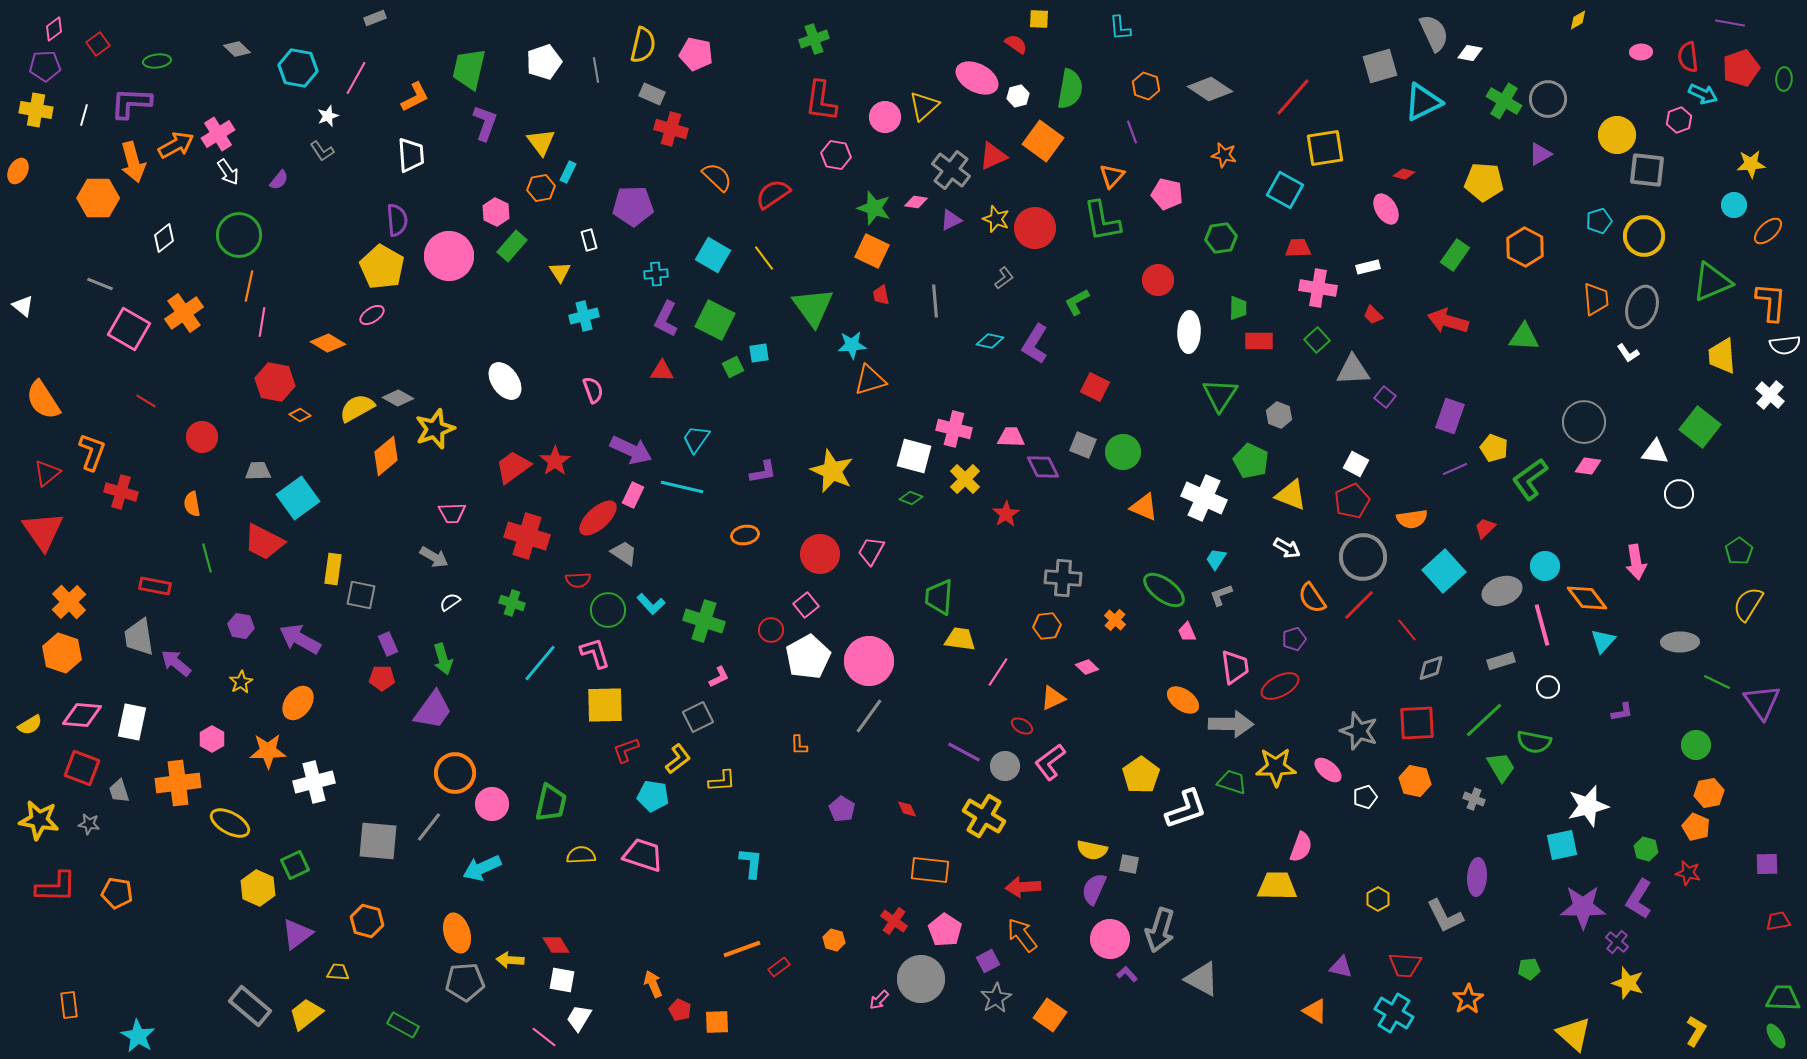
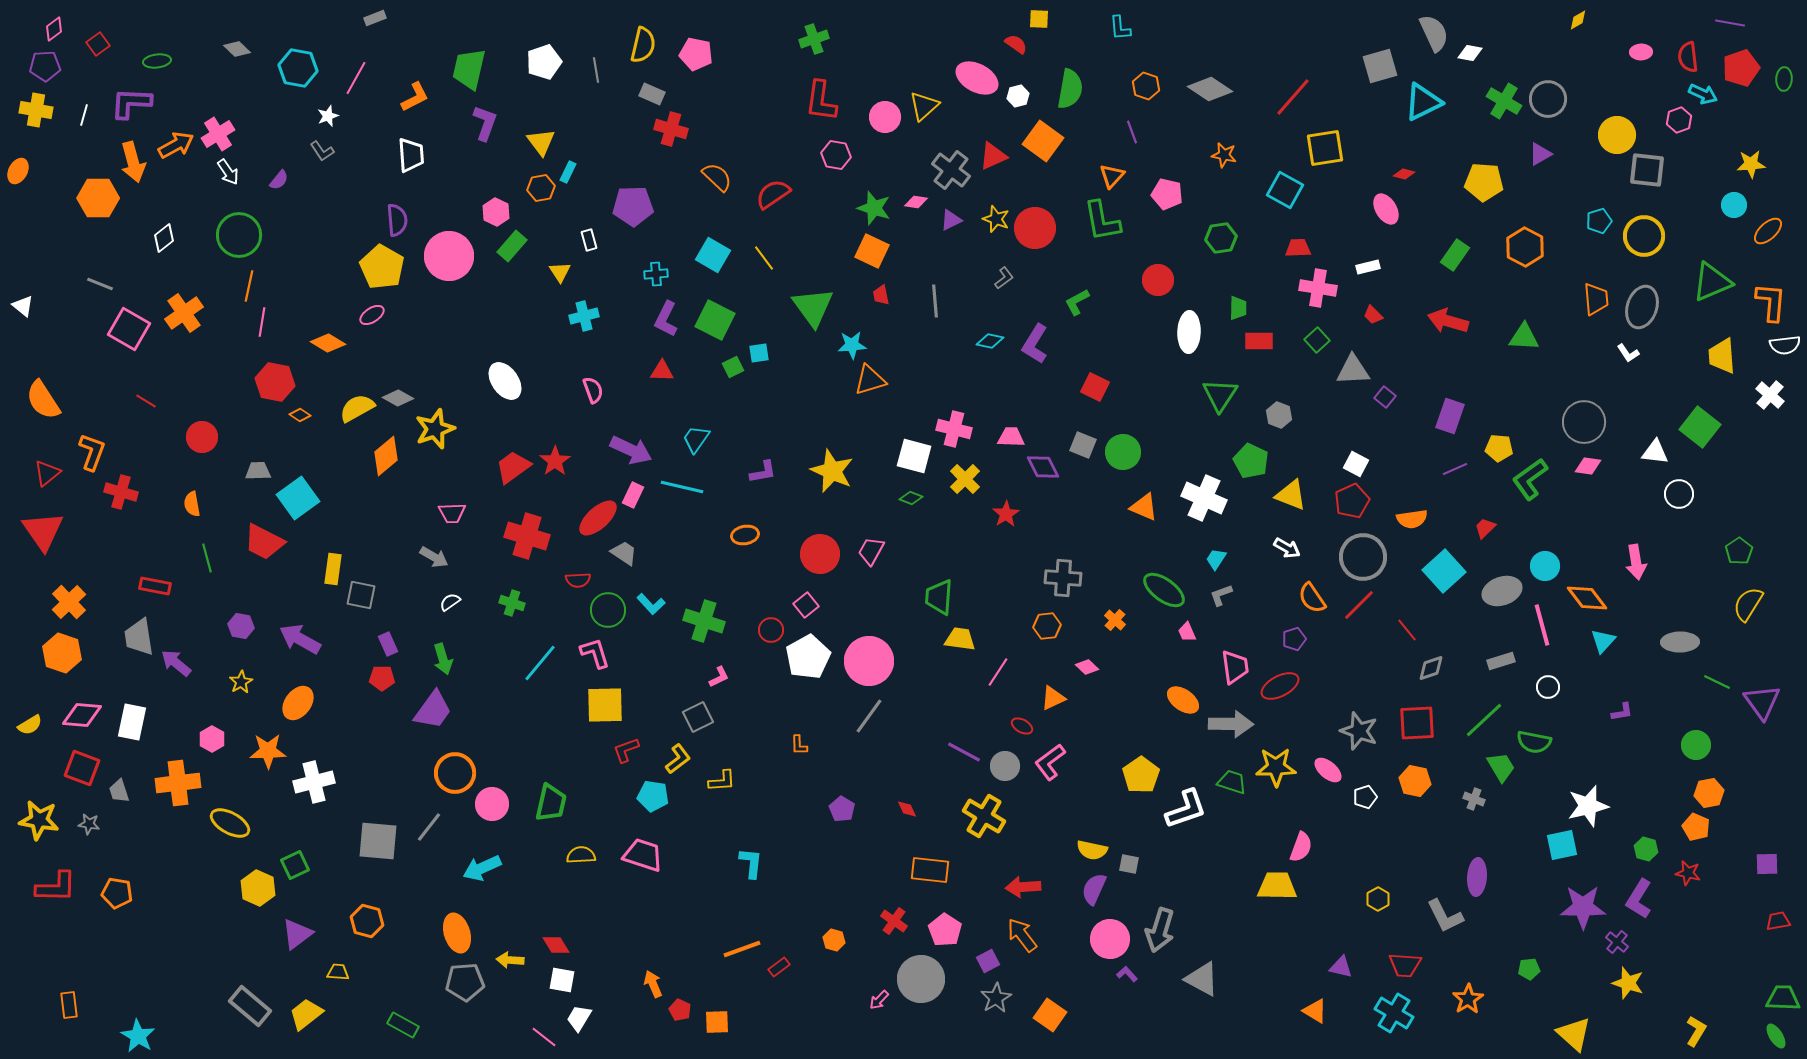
yellow pentagon at (1494, 448): moved 5 px right; rotated 16 degrees counterclockwise
